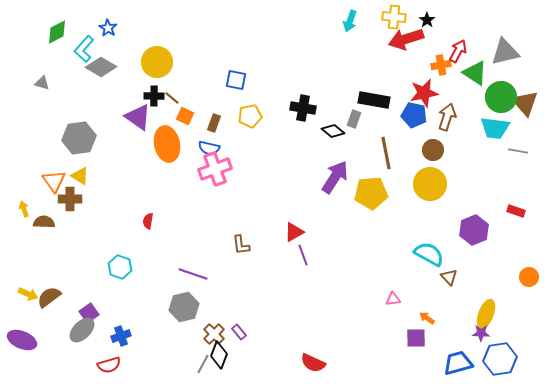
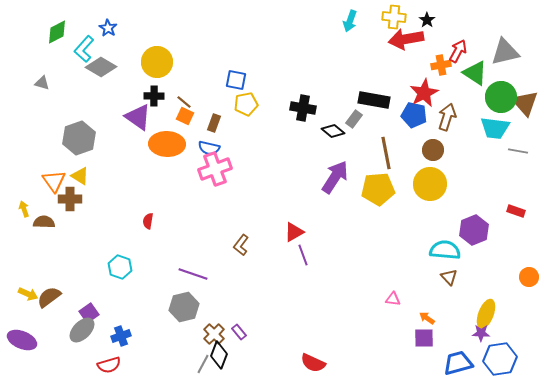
red arrow at (406, 39): rotated 8 degrees clockwise
red star at (424, 93): rotated 16 degrees counterclockwise
brown line at (172, 98): moved 12 px right, 4 px down
yellow pentagon at (250, 116): moved 4 px left, 12 px up
gray rectangle at (354, 119): rotated 18 degrees clockwise
gray hexagon at (79, 138): rotated 12 degrees counterclockwise
orange ellipse at (167, 144): rotated 76 degrees counterclockwise
yellow pentagon at (371, 193): moved 7 px right, 4 px up
brown L-shape at (241, 245): rotated 45 degrees clockwise
cyan semicircle at (429, 254): moved 16 px right, 4 px up; rotated 24 degrees counterclockwise
pink triangle at (393, 299): rotated 14 degrees clockwise
purple square at (416, 338): moved 8 px right
